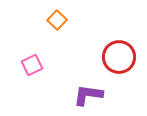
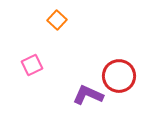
red circle: moved 19 px down
purple L-shape: rotated 16 degrees clockwise
